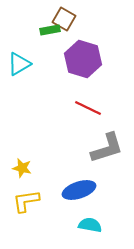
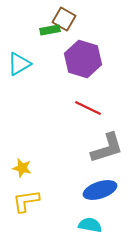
blue ellipse: moved 21 px right
